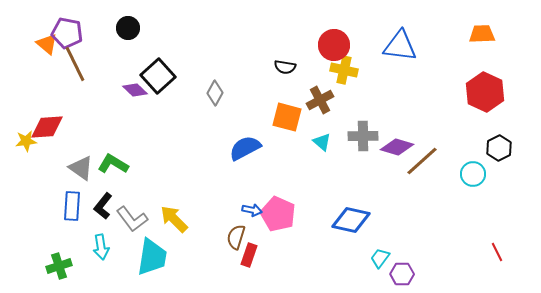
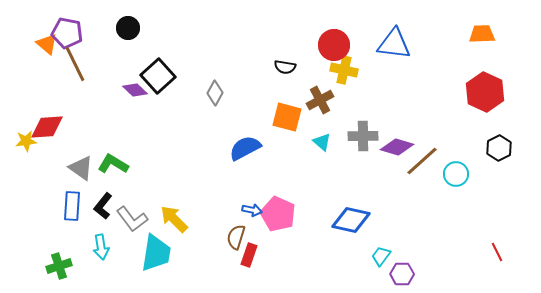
blue triangle at (400, 46): moved 6 px left, 2 px up
cyan circle at (473, 174): moved 17 px left
cyan trapezoid at (152, 257): moved 4 px right, 4 px up
cyan trapezoid at (380, 258): moved 1 px right, 2 px up
